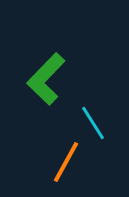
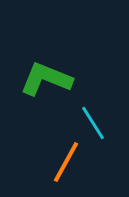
green L-shape: rotated 68 degrees clockwise
